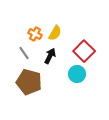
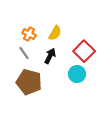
orange cross: moved 6 px left
